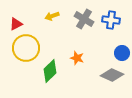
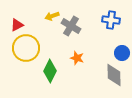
gray cross: moved 13 px left, 7 px down
red triangle: moved 1 px right, 1 px down
green diamond: rotated 20 degrees counterclockwise
gray diamond: moved 2 px right; rotated 65 degrees clockwise
